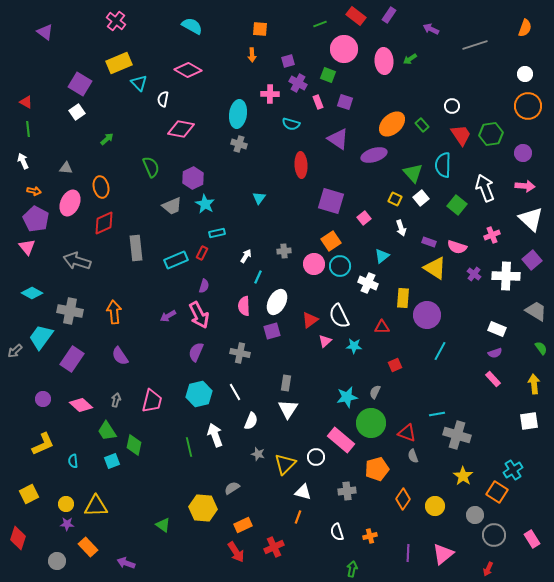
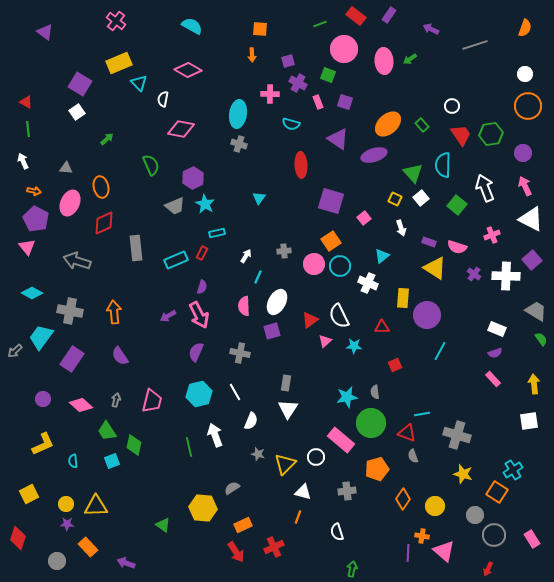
orange ellipse at (392, 124): moved 4 px left
green semicircle at (151, 167): moved 2 px up
pink arrow at (525, 186): rotated 120 degrees counterclockwise
gray trapezoid at (172, 206): moved 3 px right
white triangle at (531, 219): rotated 16 degrees counterclockwise
purple semicircle at (204, 286): moved 2 px left, 1 px down
green semicircle at (541, 348): moved 9 px up
gray semicircle at (375, 392): rotated 32 degrees counterclockwise
cyan line at (437, 414): moved 15 px left
yellow star at (463, 476): moved 2 px up; rotated 18 degrees counterclockwise
orange cross at (370, 536): moved 52 px right; rotated 24 degrees clockwise
pink triangle at (443, 554): moved 1 px right, 3 px up; rotated 40 degrees counterclockwise
